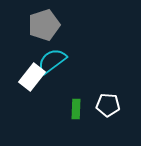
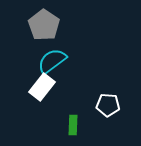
gray pentagon: rotated 20 degrees counterclockwise
white rectangle: moved 10 px right, 10 px down
green rectangle: moved 3 px left, 16 px down
